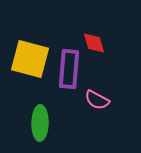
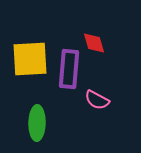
yellow square: rotated 18 degrees counterclockwise
green ellipse: moved 3 px left
